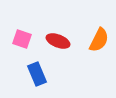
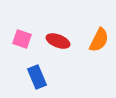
blue rectangle: moved 3 px down
